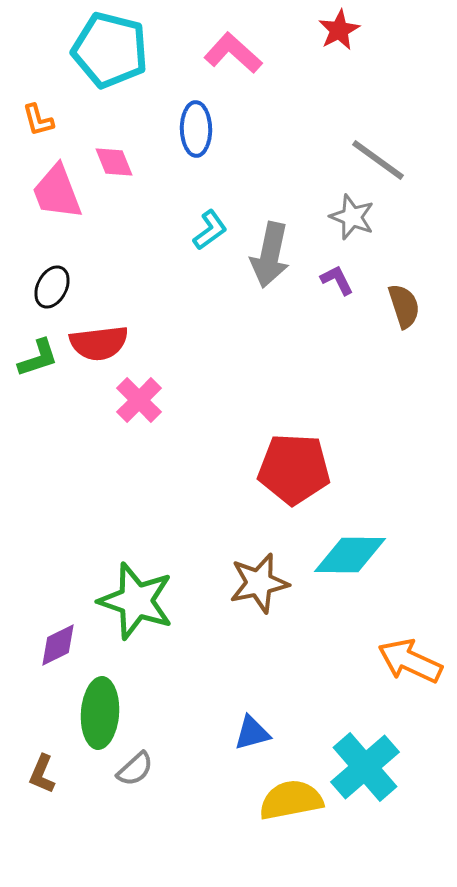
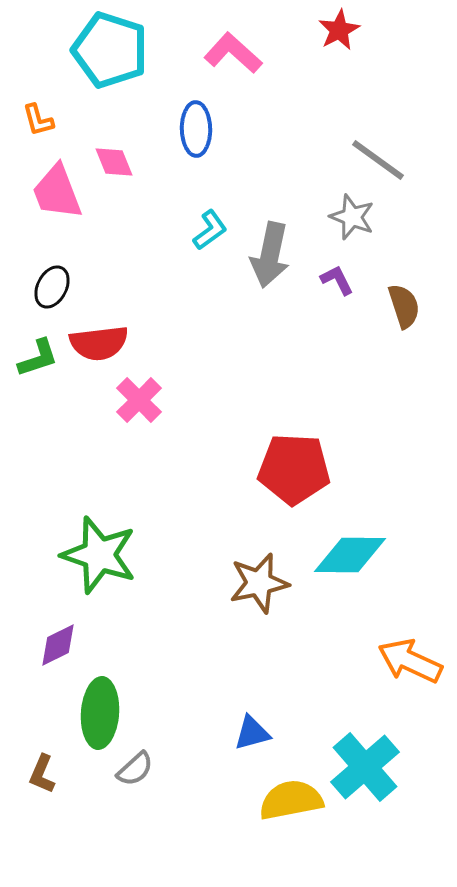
cyan pentagon: rotated 4 degrees clockwise
green star: moved 37 px left, 46 px up
